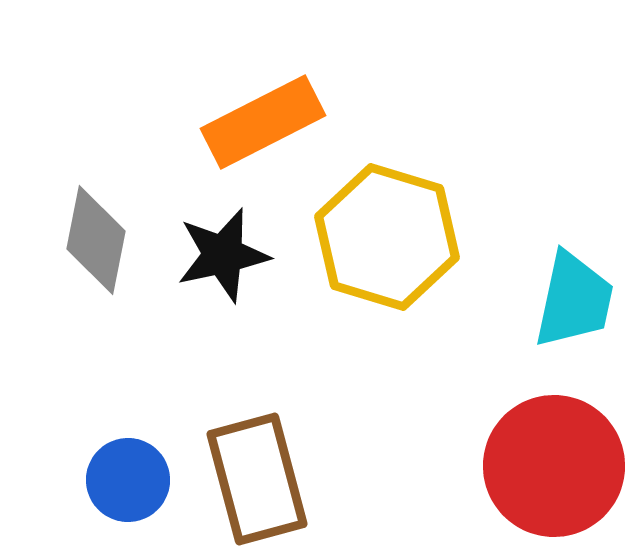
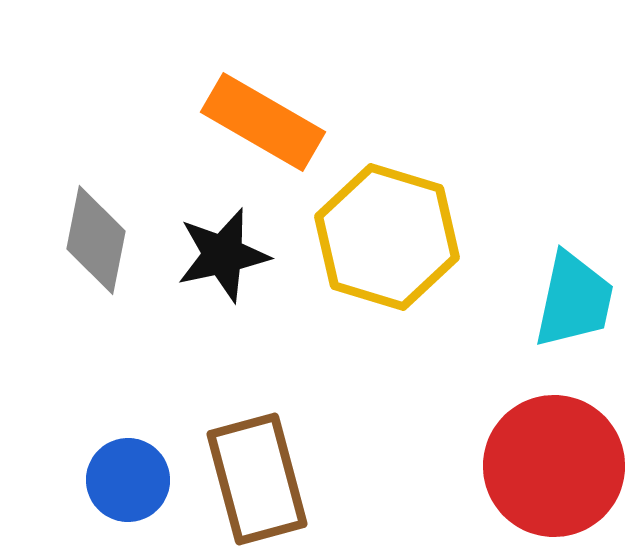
orange rectangle: rotated 57 degrees clockwise
